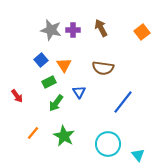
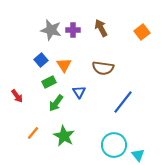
cyan circle: moved 6 px right, 1 px down
